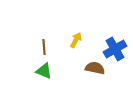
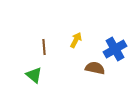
green triangle: moved 10 px left, 4 px down; rotated 18 degrees clockwise
